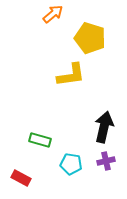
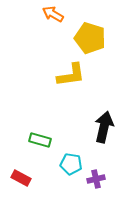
orange arrow: rotated 110 degrees counterclockwise
purple cross: moved 10 px left, 18 px down
